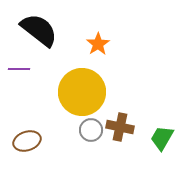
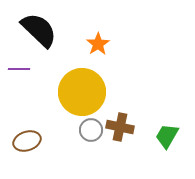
black semicircle: rotated 6 degrees clockwise
green trapezoid: moved 5 px right, 2 px up
